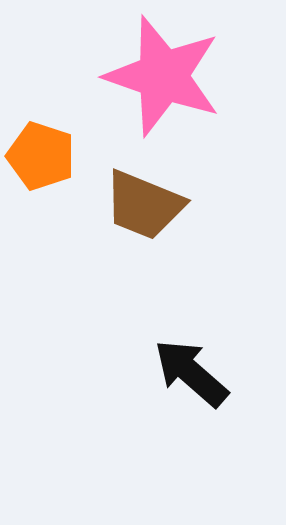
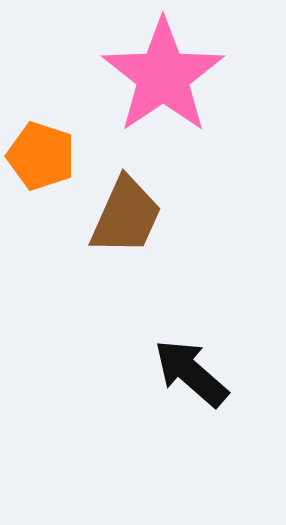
pink star: rotated 19 degrees clockwise
brown trapezoid: moved 18 px left, 11 px down; rotated 88 degrees counterclockwise
